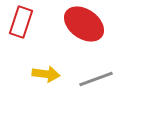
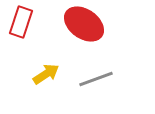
yellow arrow: rotated 40 degrees counterclockwise
